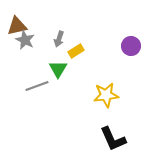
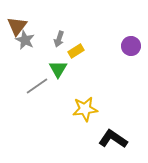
brown triangle: rotated 40 degrees counterclockwise
gray line: rotated 15 degrees counterclockwise
yellow star: moved 21 px left, 14 px down
black L-shape: rotated 148 degrees clockwise
